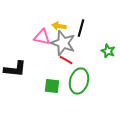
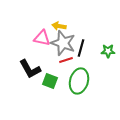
black line: moved 20 px down
pink triangle: moved 1 px down
green star: rotated 24 degrees counterclockwise
red line: rotated 48 degrees counterclockwise
black L-shape: moved 15 px right; rotated 55 degrees clockwise
green square: moved 2 px left, 5 px up; rotated 14 degrees clockwise
